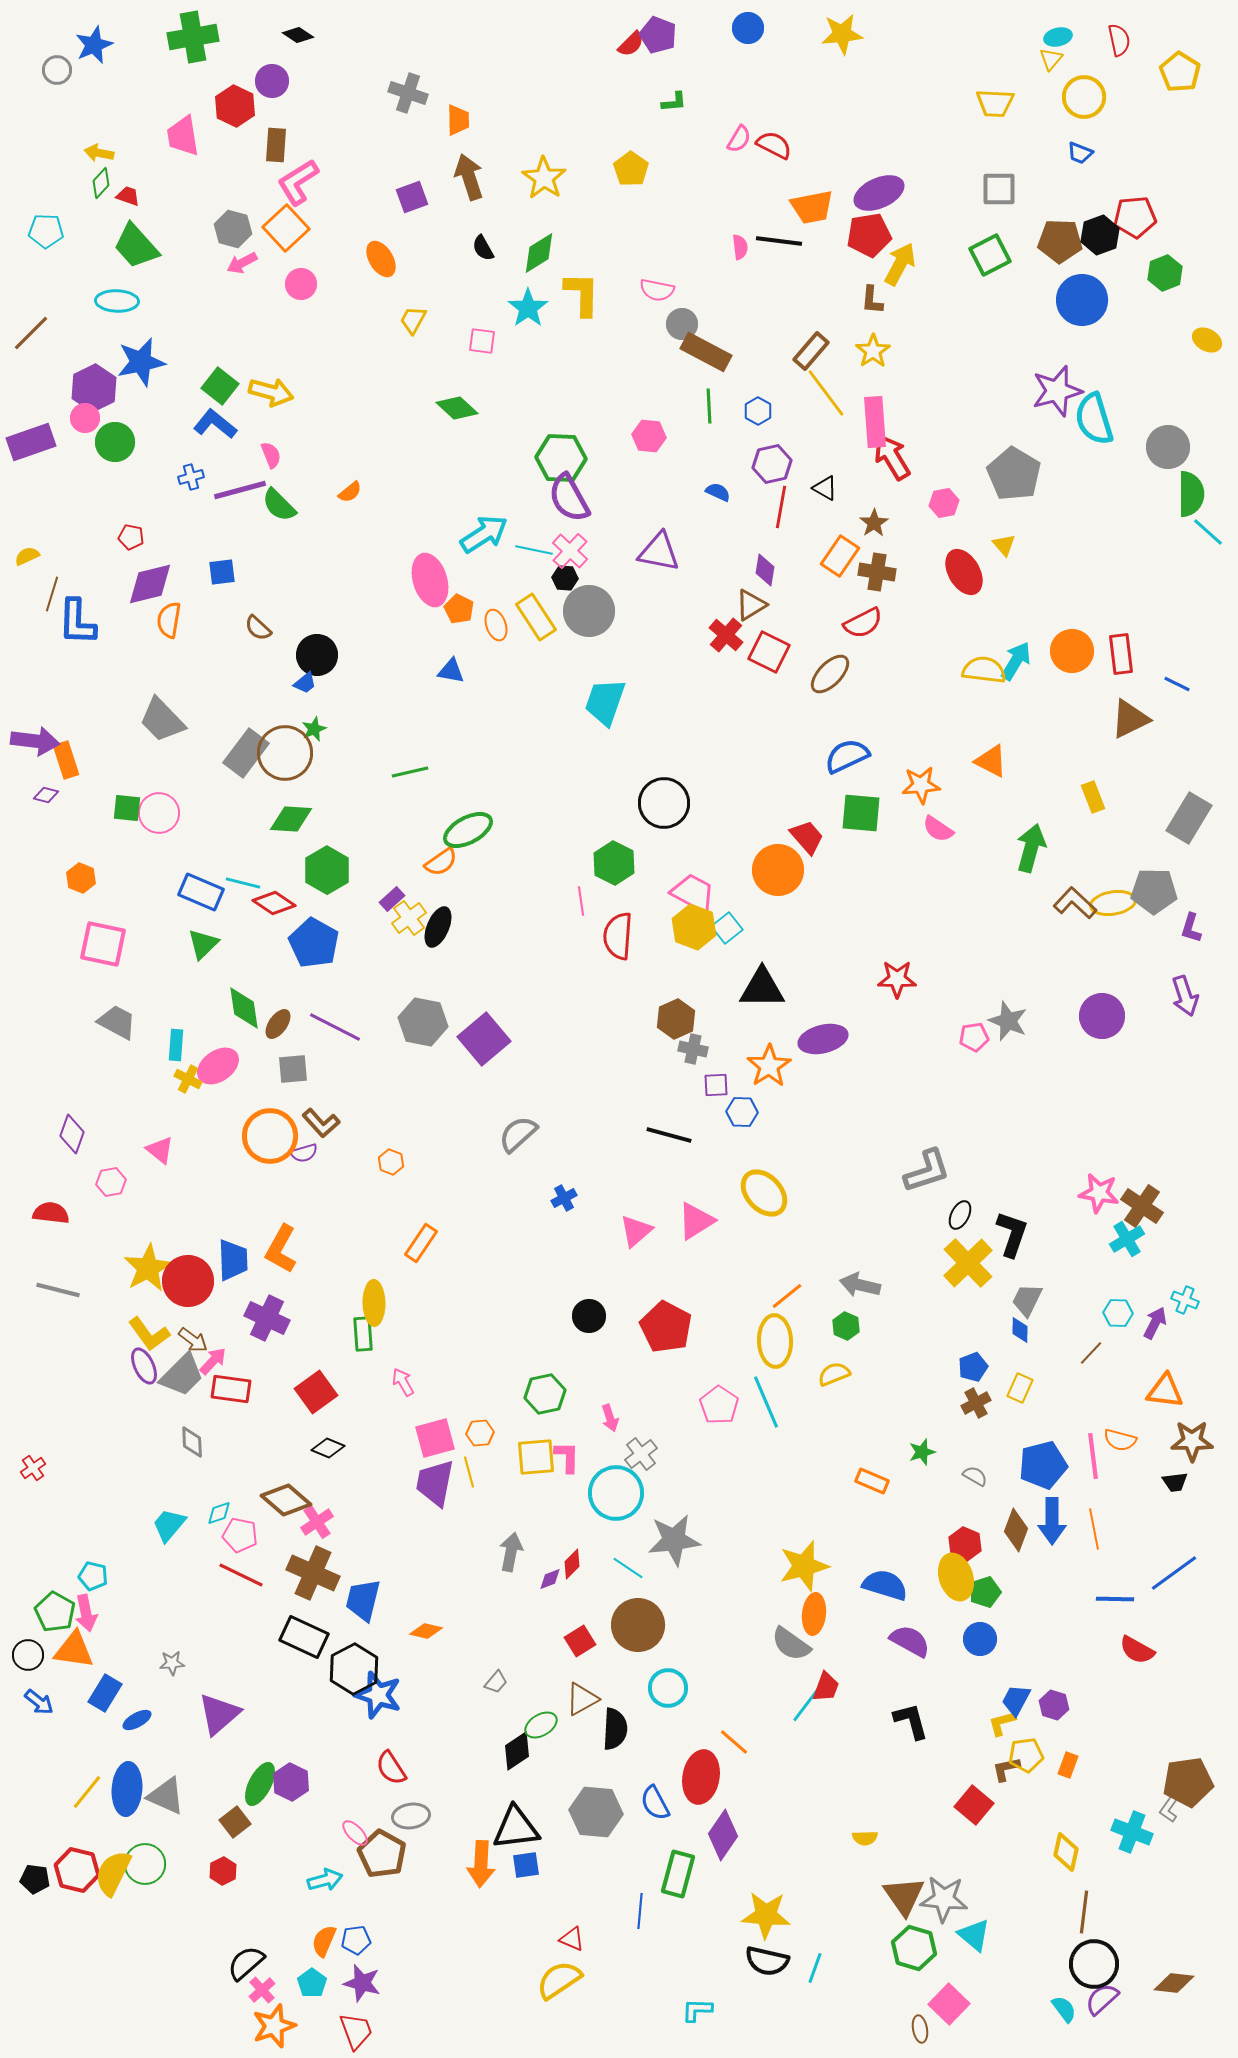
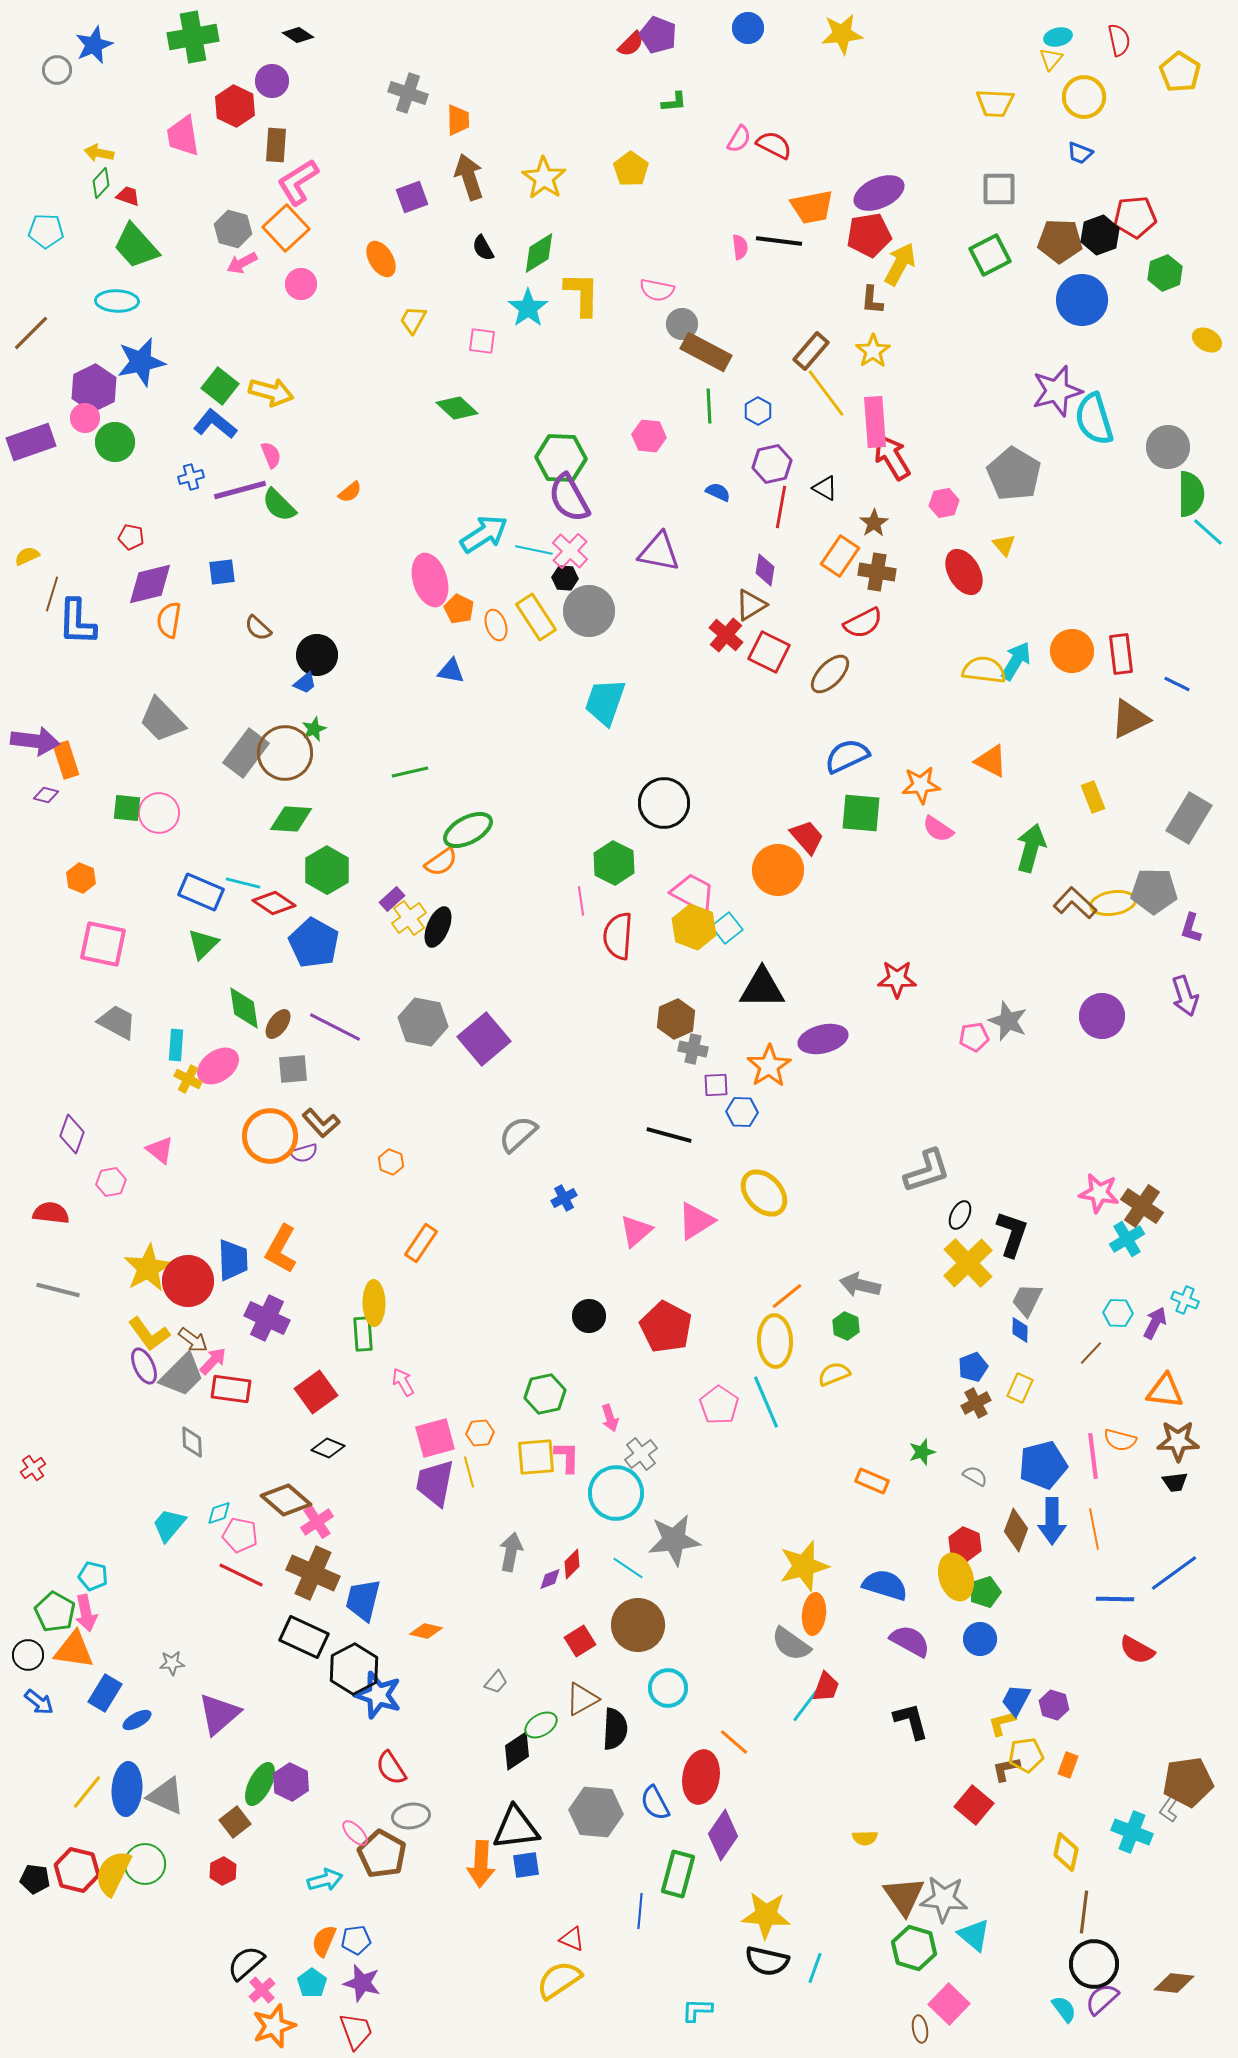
brown star at (1192, 1441): moved 14 px left
